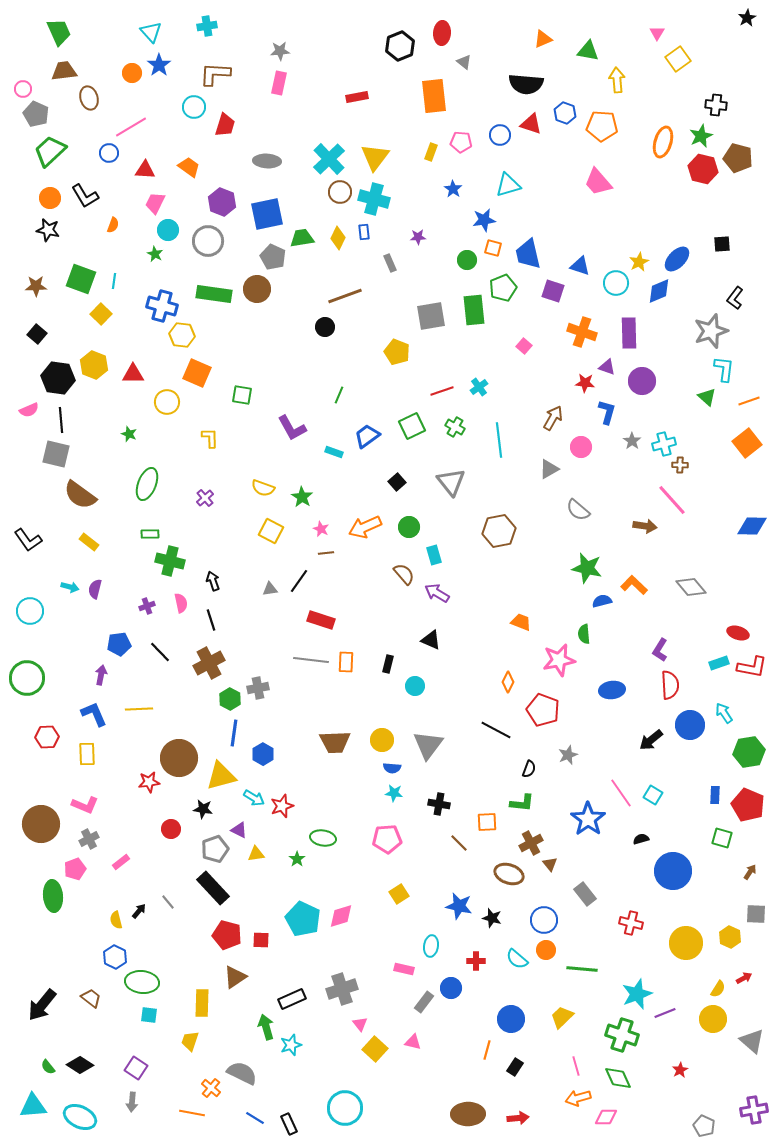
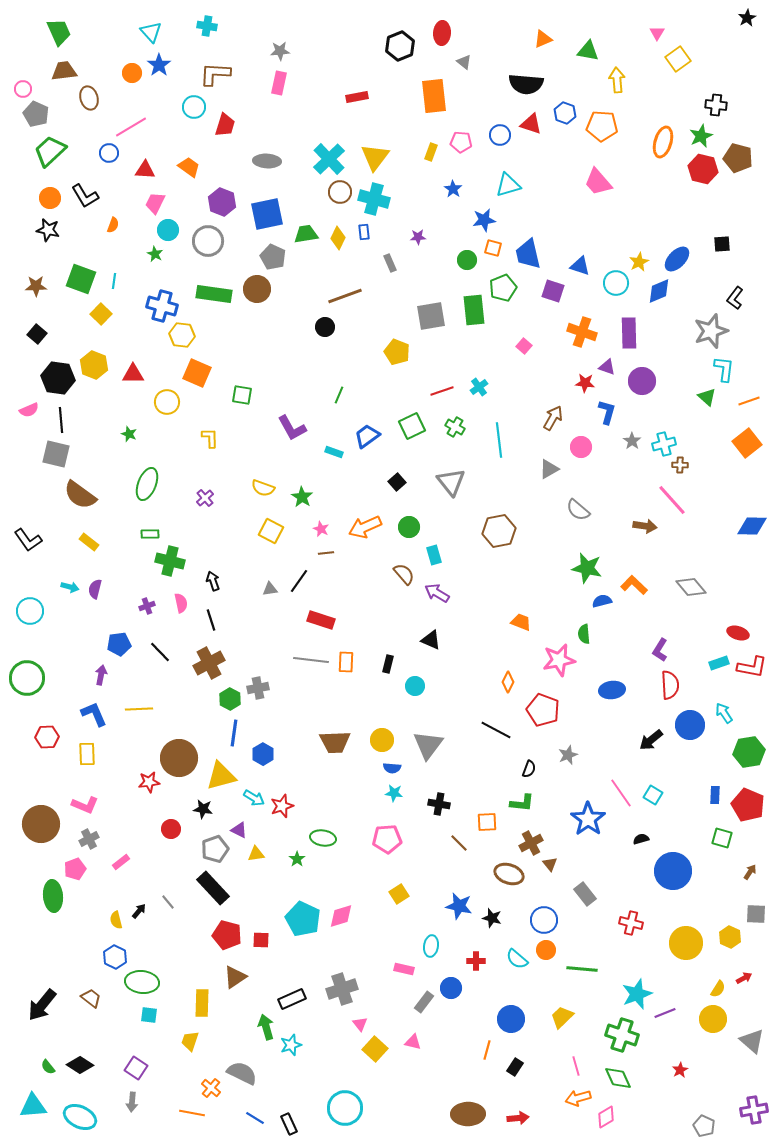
cyan cross at (207, 26): rotated 18 degrees clockwise
green trapezoid at (302, 238): moved 4 px right, 4 px up
pink diamond at (606, 1117): rotated 30 degrees counterclockwise
